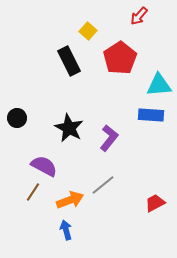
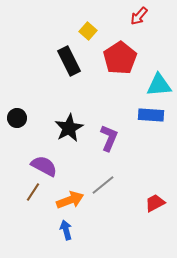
black star: rotated 16 degrees clockwise
purple L-shape: rotated 16 degrees counterclockwise
